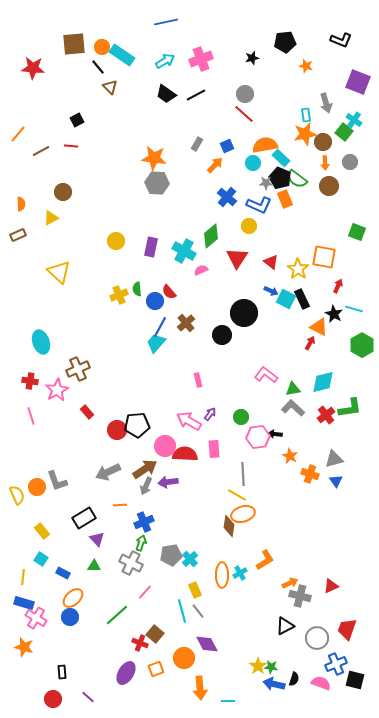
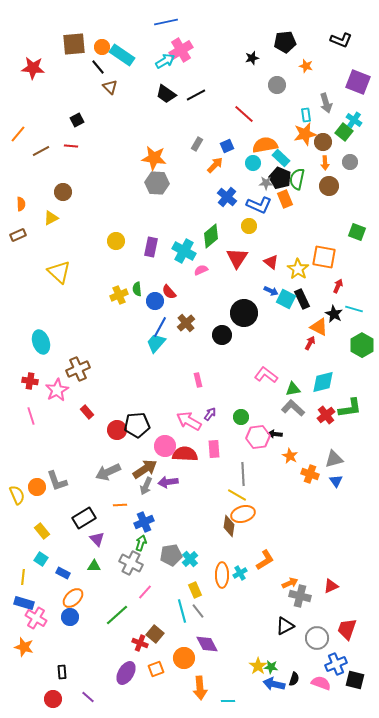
pink cross at (201, 59): moved 20 px left, 9 px up; rotated 10 degrees counterclockwise
gray circle at (245, 94): moved 32 px right, 9 px up
green semicircle at (297, 179): rotated 65 degrees clockwise
